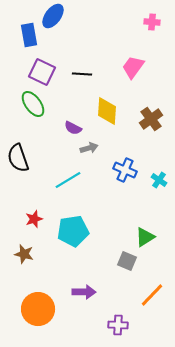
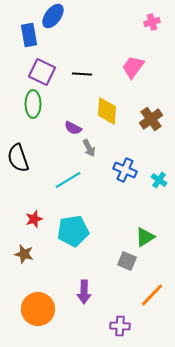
pink cross: rotated 21 degrees counterclockwise
green ellipse: rotated 36 degrees clockwise
gray arrow: rotated 78 degrees clockwise
purple arrow: rotated 90 degrees clockwise
purple cross: moved 2 px right, 1 px down
